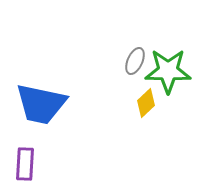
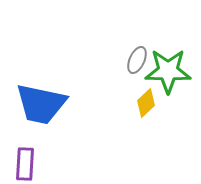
gray ellipse: moved 2 px right, 1 px up
